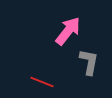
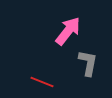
gray L-shape: moved 1 px left, 1 px down
